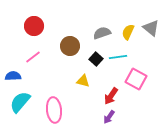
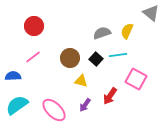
gray triangle: moved 15 px up
yellow semicircle: moved 1 px left, 1 px up
brown circle: moved 12 px down
cyan line: moved 2 px up
yellow triangle: moved 2 px left
red arrow: moved 1 px left
cyan semicircle: moved 3 px left, 3 px down; rotated 15 degrees clockwise
pink ellipse: rotated 40 degrees counterclockwise
purple arrow: moved 24 px left, 12 px up
